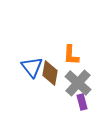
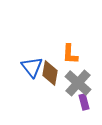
orange L-shape: moved 1 px left, 1 px up
purple rectangle: moved 2 px right
